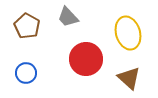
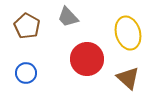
red circle: moved 1 px right
brown triangle: moved 1 px left
